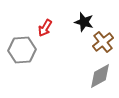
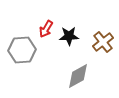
black star: moved 15 px left, 14 px down; rotated 18 degrees counterclockwise
red arrow: moved 1 px right, 1 px down
gray diamond: moved 22 px left
